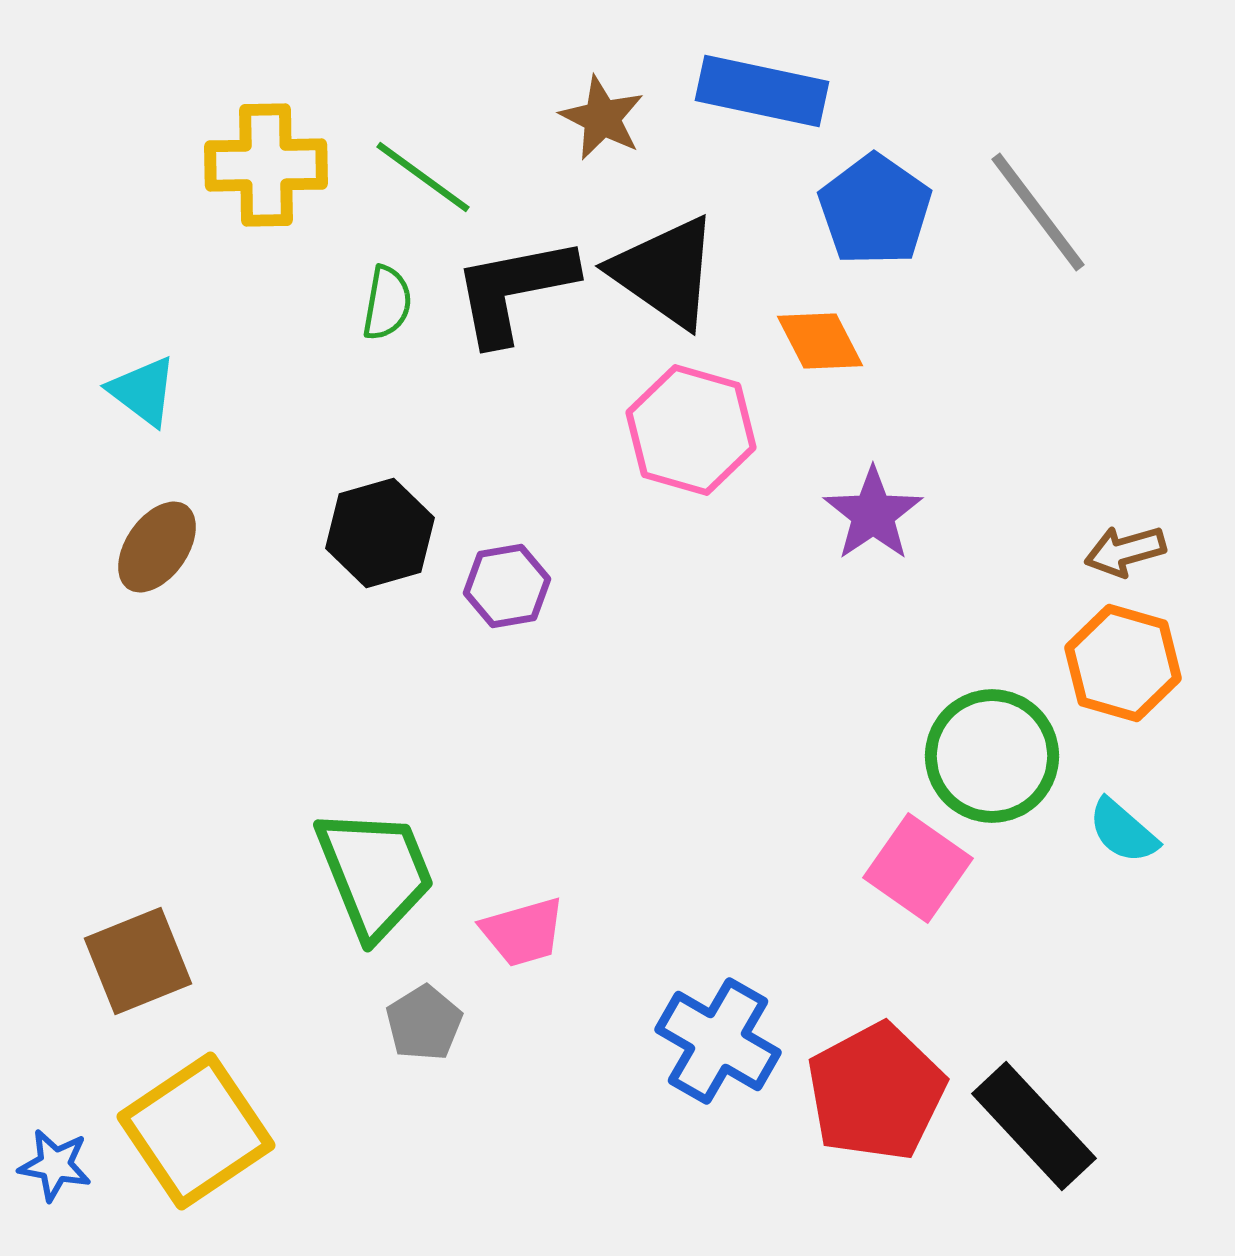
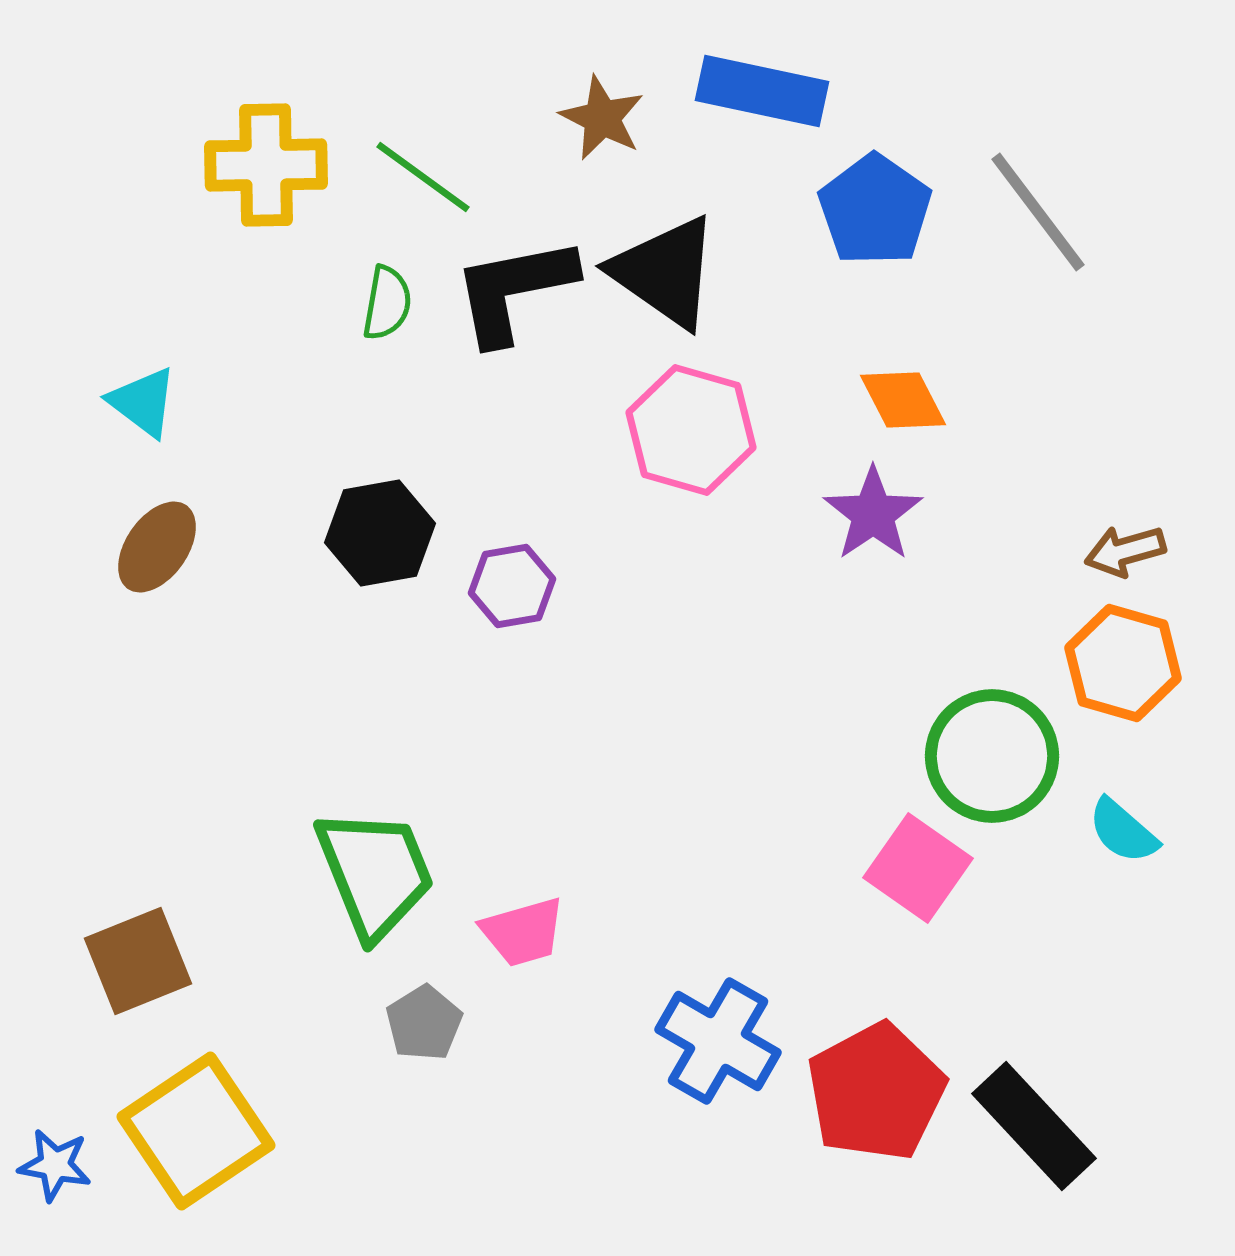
orange diamond: moved 83 px right, 59 px down
cyan triangle: moved 11 px down
black hexagon: rotated 6 degrees clockwise
purple hexagon: moved 5 px right
